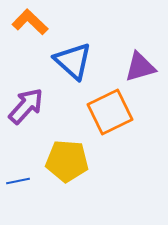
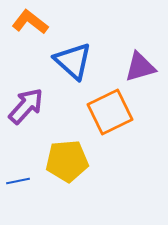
orange L-shape: rotated 6 degrees counterclockwise
yellow pentagon: rotated 9 degrees counterclockwise
